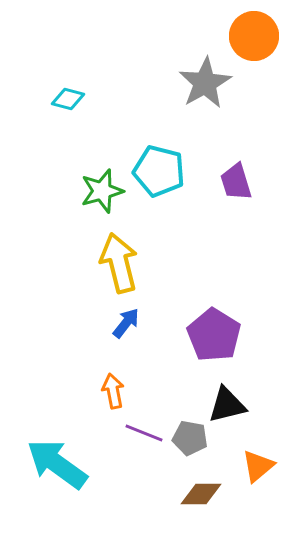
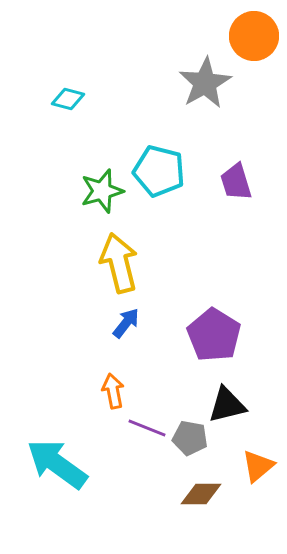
purple line: moved 3 px right, 5 px up
